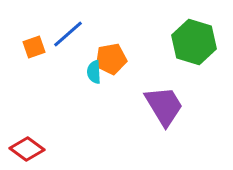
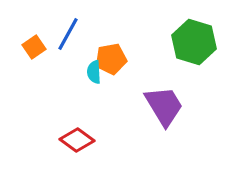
blue line: rotated 20 degrees counterclockwise
orange square: rotated 15 degrees counterclockwise
red diamond: moved 50 px right, 9 px up
